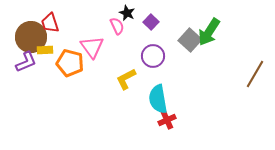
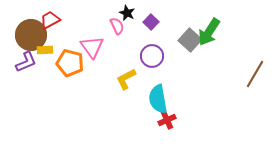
red trapezoid: moved 3 px up; rotated 80 degrees clockwise
brown circle: moved 2 px up
purple circle: moved 1 px left
